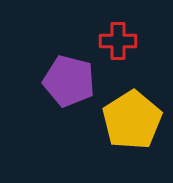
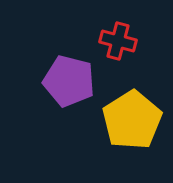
red cross: rotated 15 degrees clockwise
